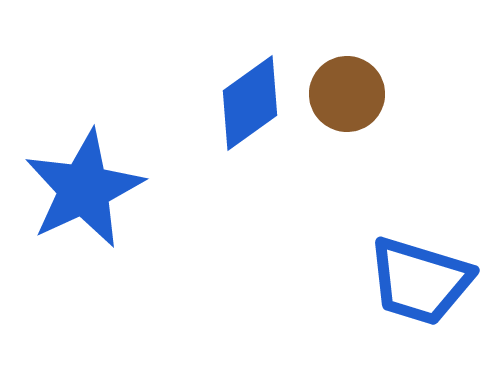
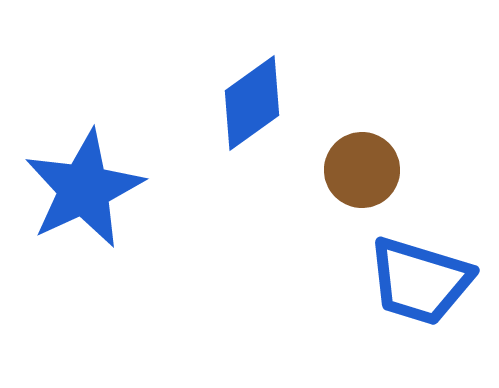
brown circle: moved 15 px right, 76 px down
blue diamond: moved 2 px right
